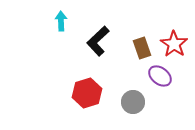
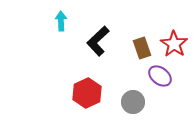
red hexagon: rotated 8 degrees counterclockwise
